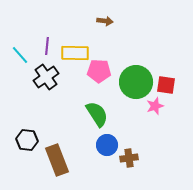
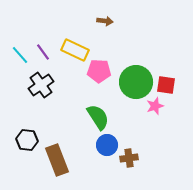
purple line: moved 4 px left, 6 px down; rotated 42 degrees counterclockwise
yellow rectangle: moved 3 px up; rotated 24 degrees clockwise
black cross: moved 5 px left, 8 px down
green semicircle: moved 1 px right, 3 px down
